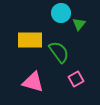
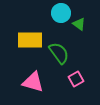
green triangle: rotated 32 degrees counterclockwise
green semicircle: moved 1 px down
